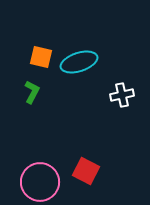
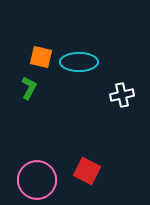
cyan ellipse: rotated 18 degrees clockwise
green L-shape: moved 3 px left, 4 px up
red square: moved 1 px right
pink circle: moved 3 px left, 2 px up
